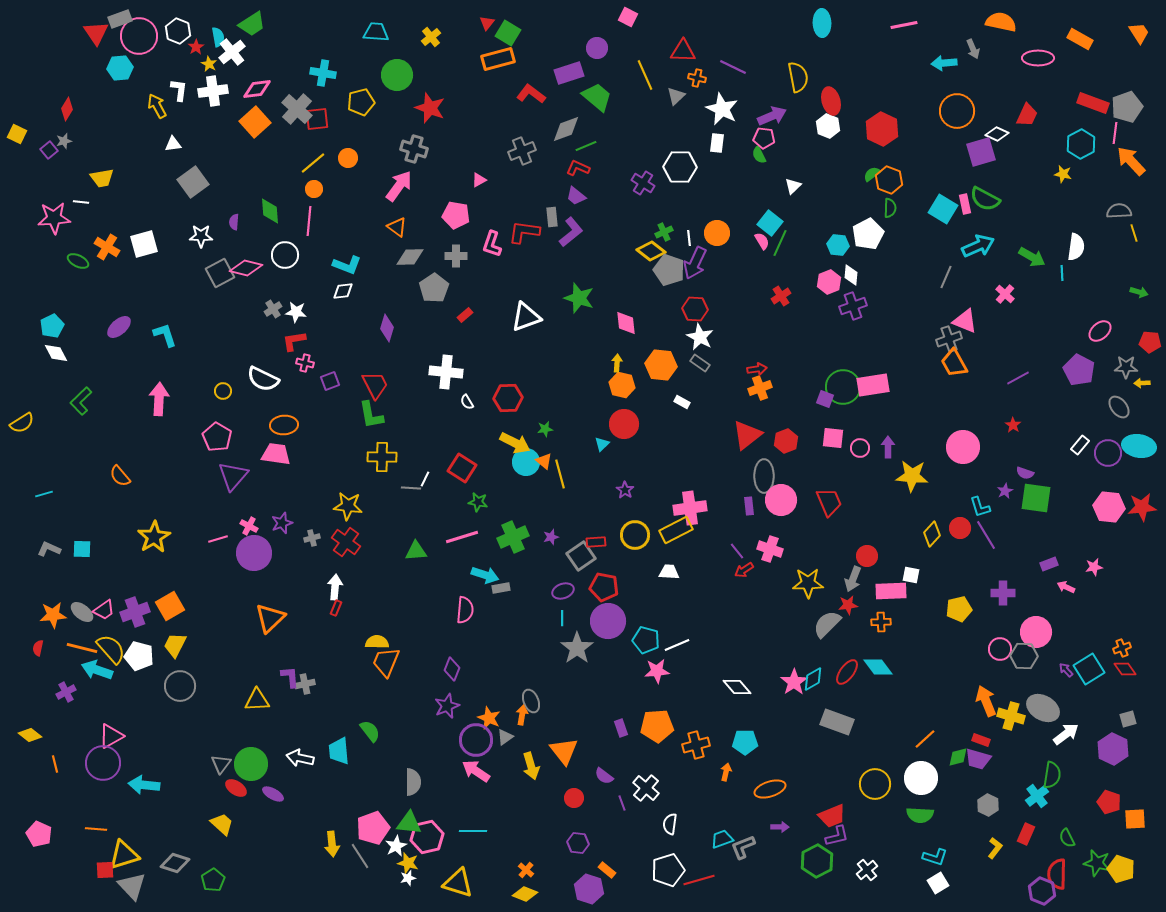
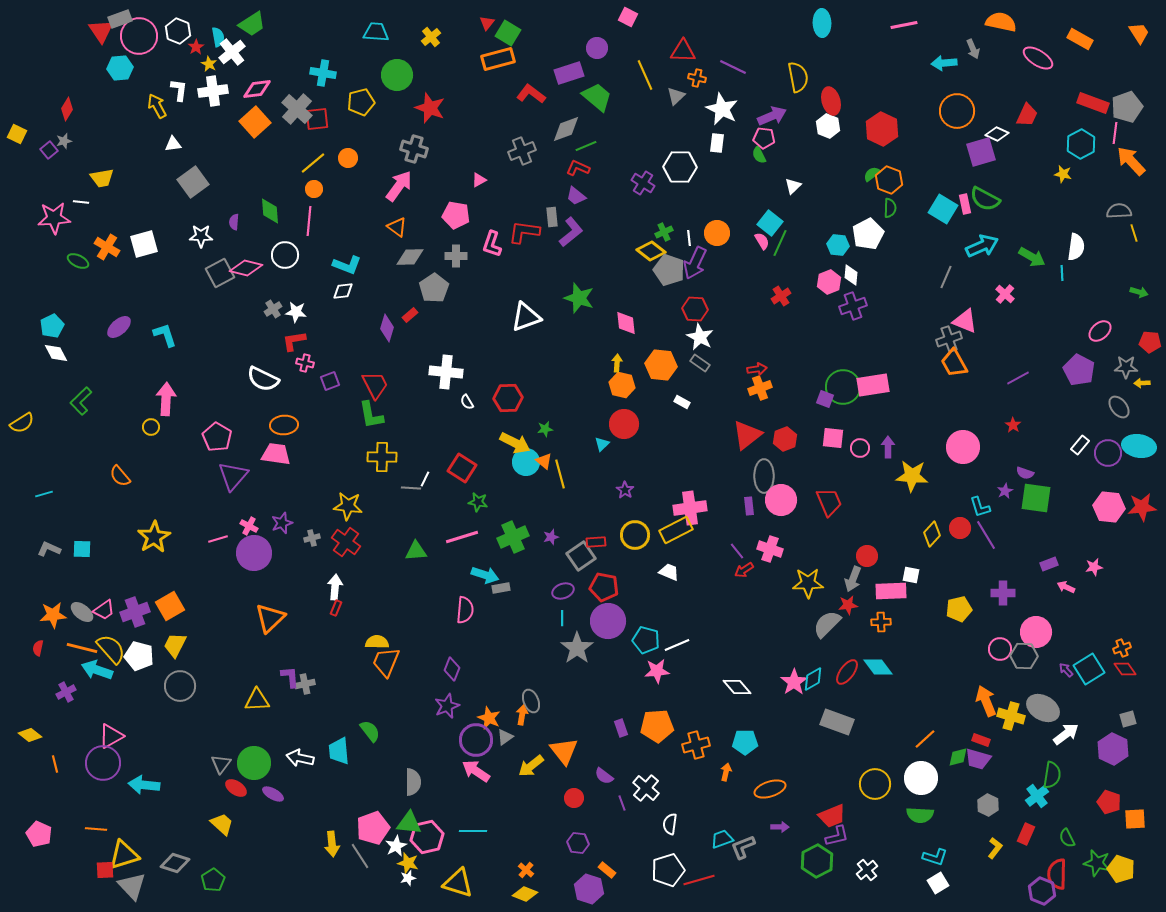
red triangle at (96, 33): moved 5 px right, 2 px up
pink ellipse at (1038, 58): rotated 32 degrees clockwise
cyan arrow at (978, 246): moved 4 px right
red rectangle at (465, 315): moved 55 px left
yellow circle at (223, 391): moved 72 px left, 36 px down
pink arrow at (159, 399): moved 7 px right
red hexagon at (786, 441): moved 1 px left, 2 px up
white trapezoid at (669, 572): rotated 20 degrees clockwise
green circle at (251, 764): moved 3 px right, 1 px up
yellow arrow at (531, 766): rotated 68 degrees clockwise
